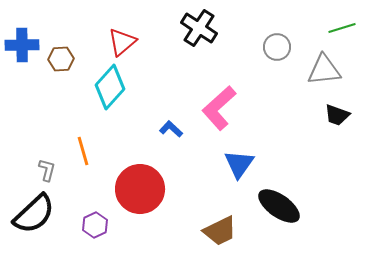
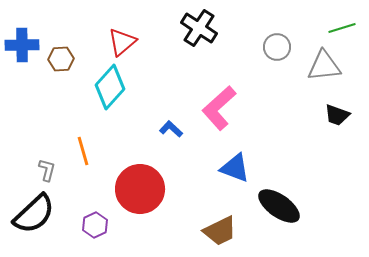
gray triangle: moved 4 px up
blue triangle: moved 4 px left, 4 px down; rotated 44 degrees counterclockwise
